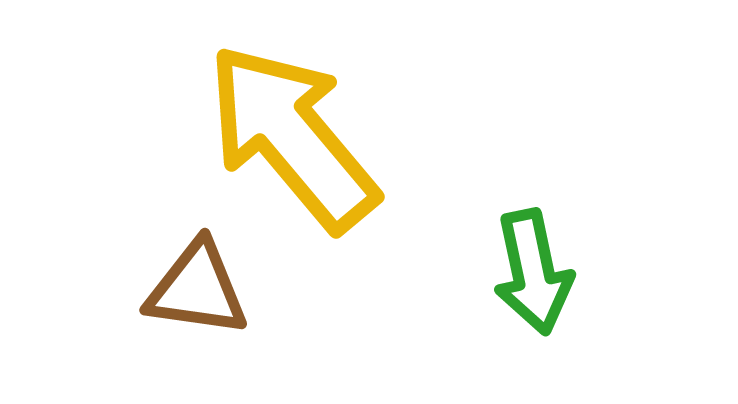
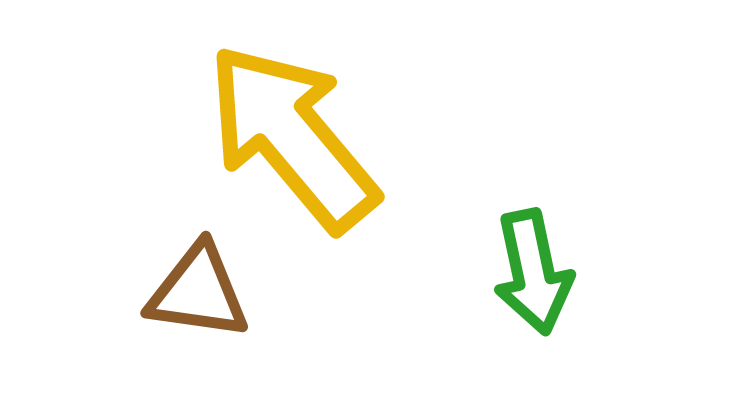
brown triangle: moved 1 px right, 3 px down
